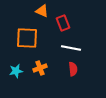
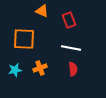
red rectangle: moved 6 px right, 3 px up
orange square: moved 3 px left, 1 px down
cyan star: moved 1 px left, 1 px up
